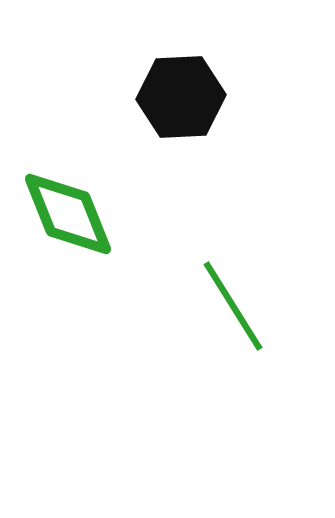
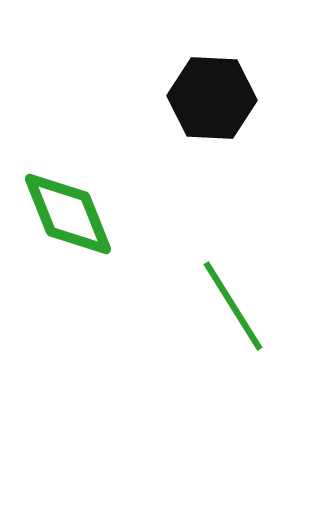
black hexagon: moved 31 px right, 1 px down; rotated 6 degrees clockwise
